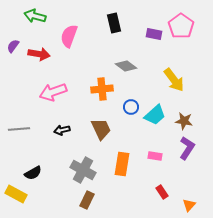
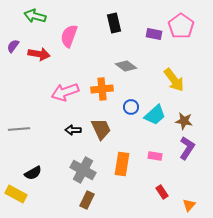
pink arrow: moved 12 px right
black arrow: moved 11 px right; rotated 14 degrees clockwise
